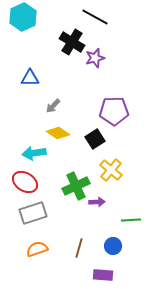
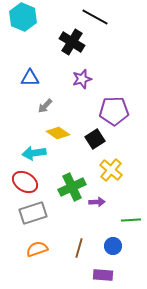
cyan hexagon: rotated 12 degrees counterclockwise
purple star: moved 13 px left, 21 px down
gray arrow: moved 8 px left
green cross: moved 4 px left, 1 px down
